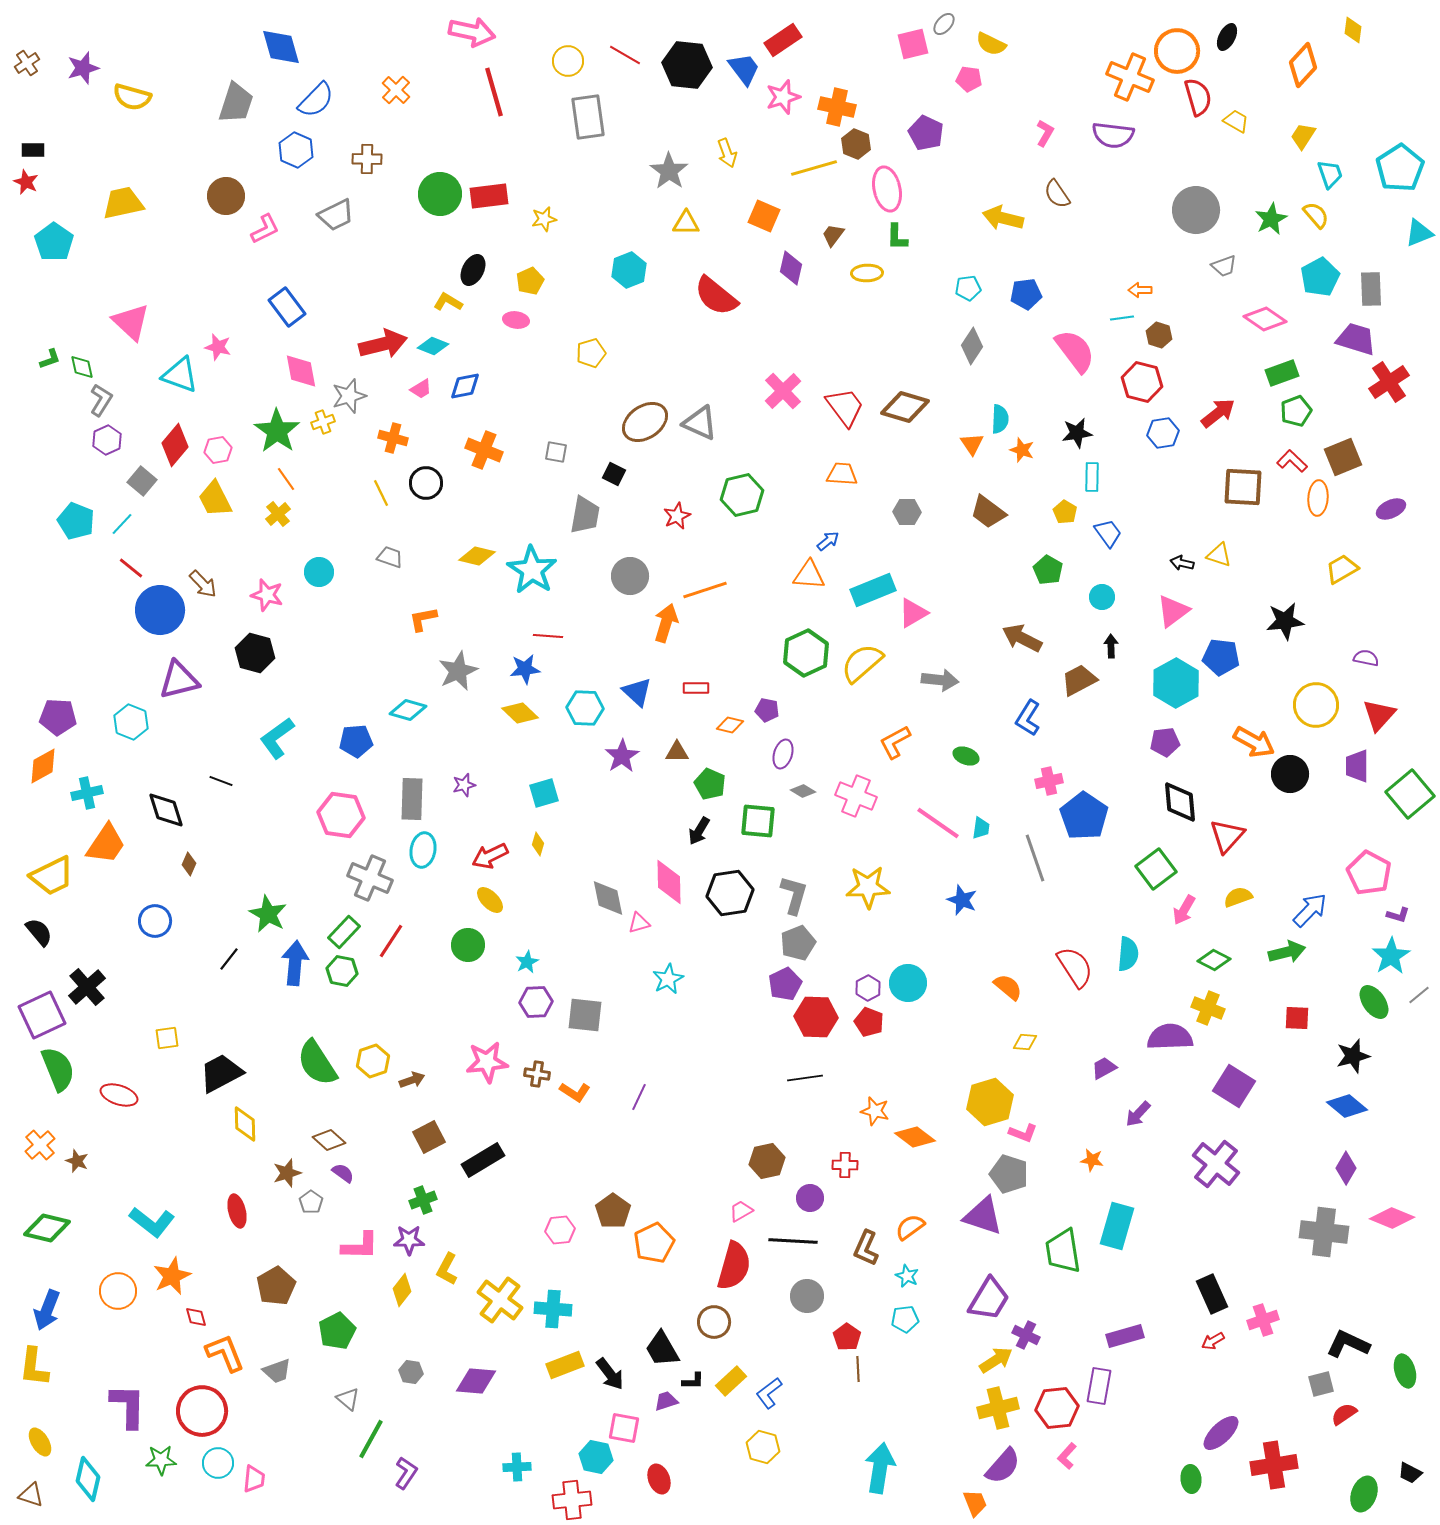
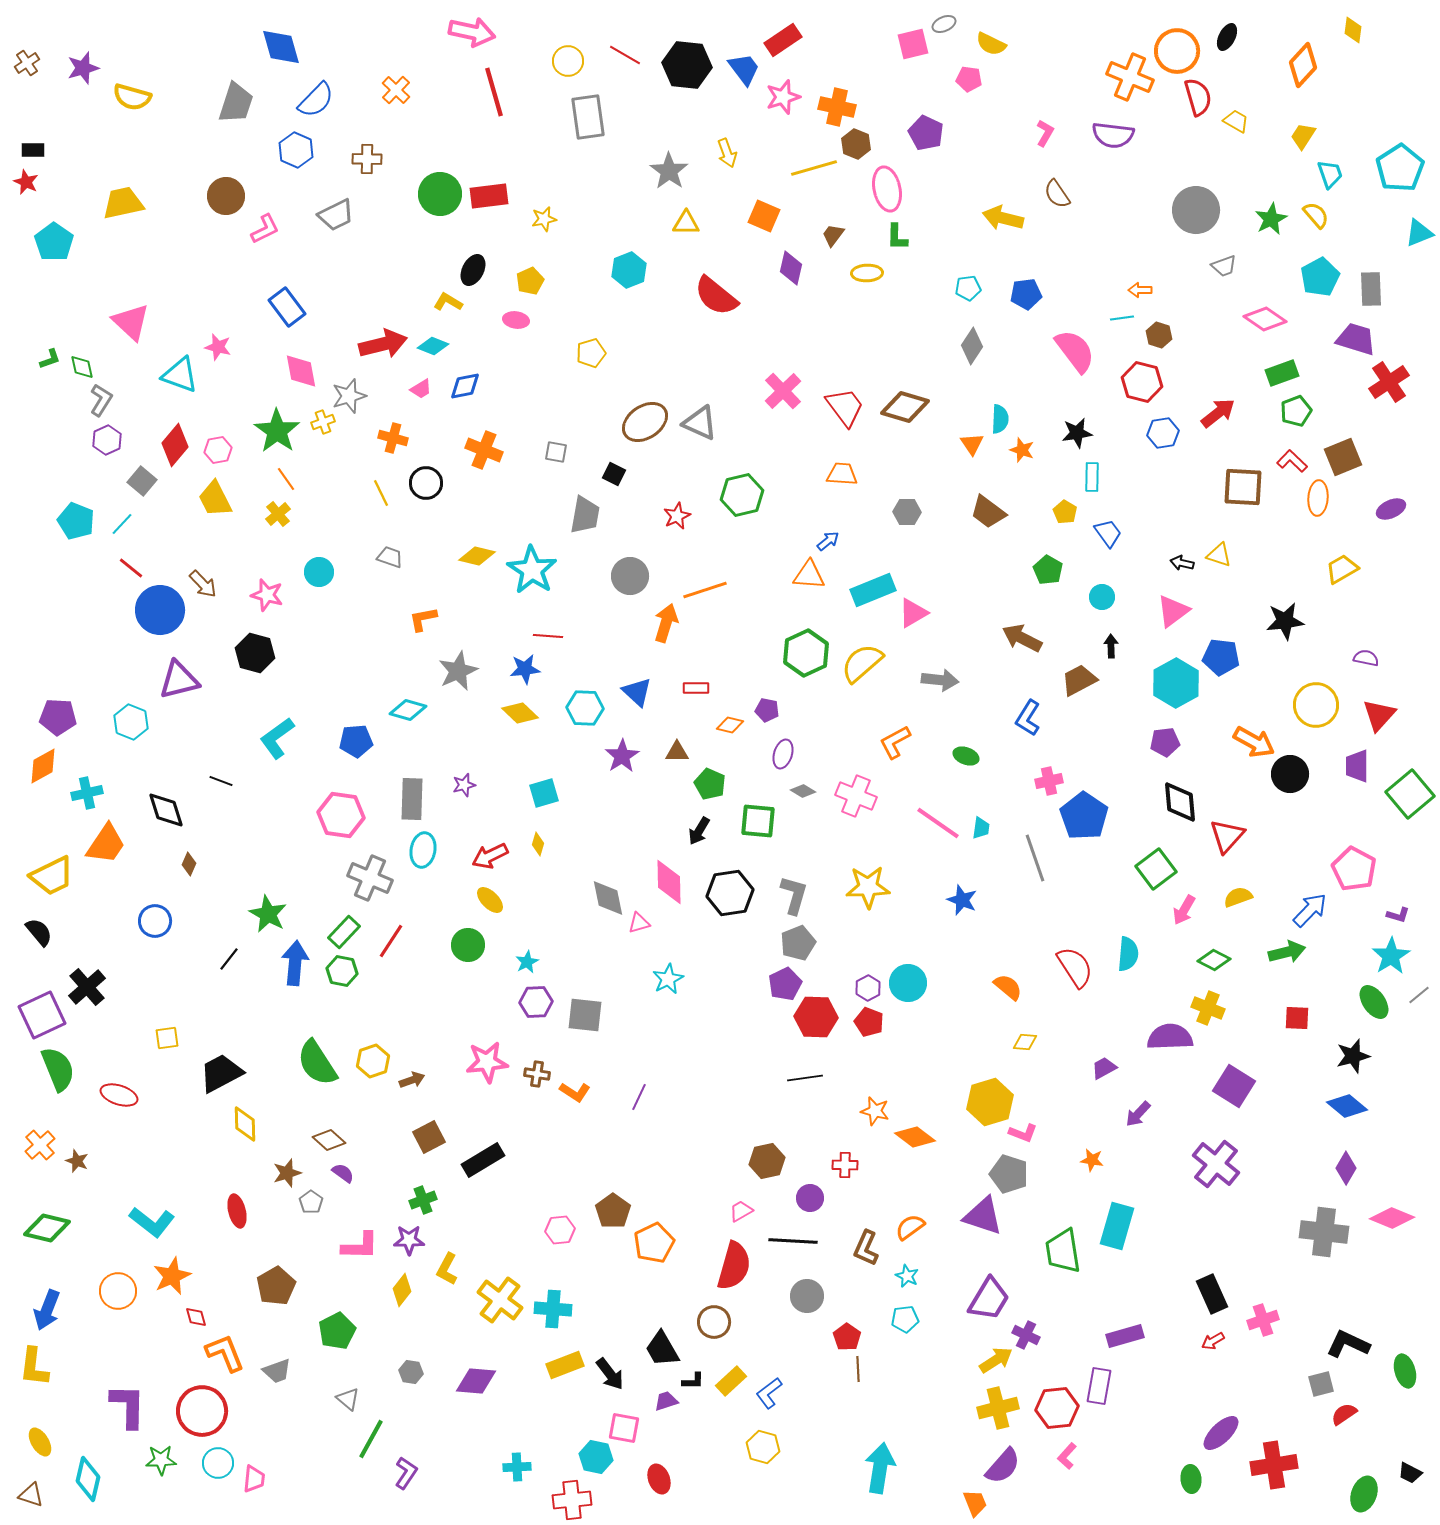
gray ellipse at (944, 24): rotated 25 degrees clockwise
pink pentagon at (1369, 873): moved 15 px left, 4 px up
